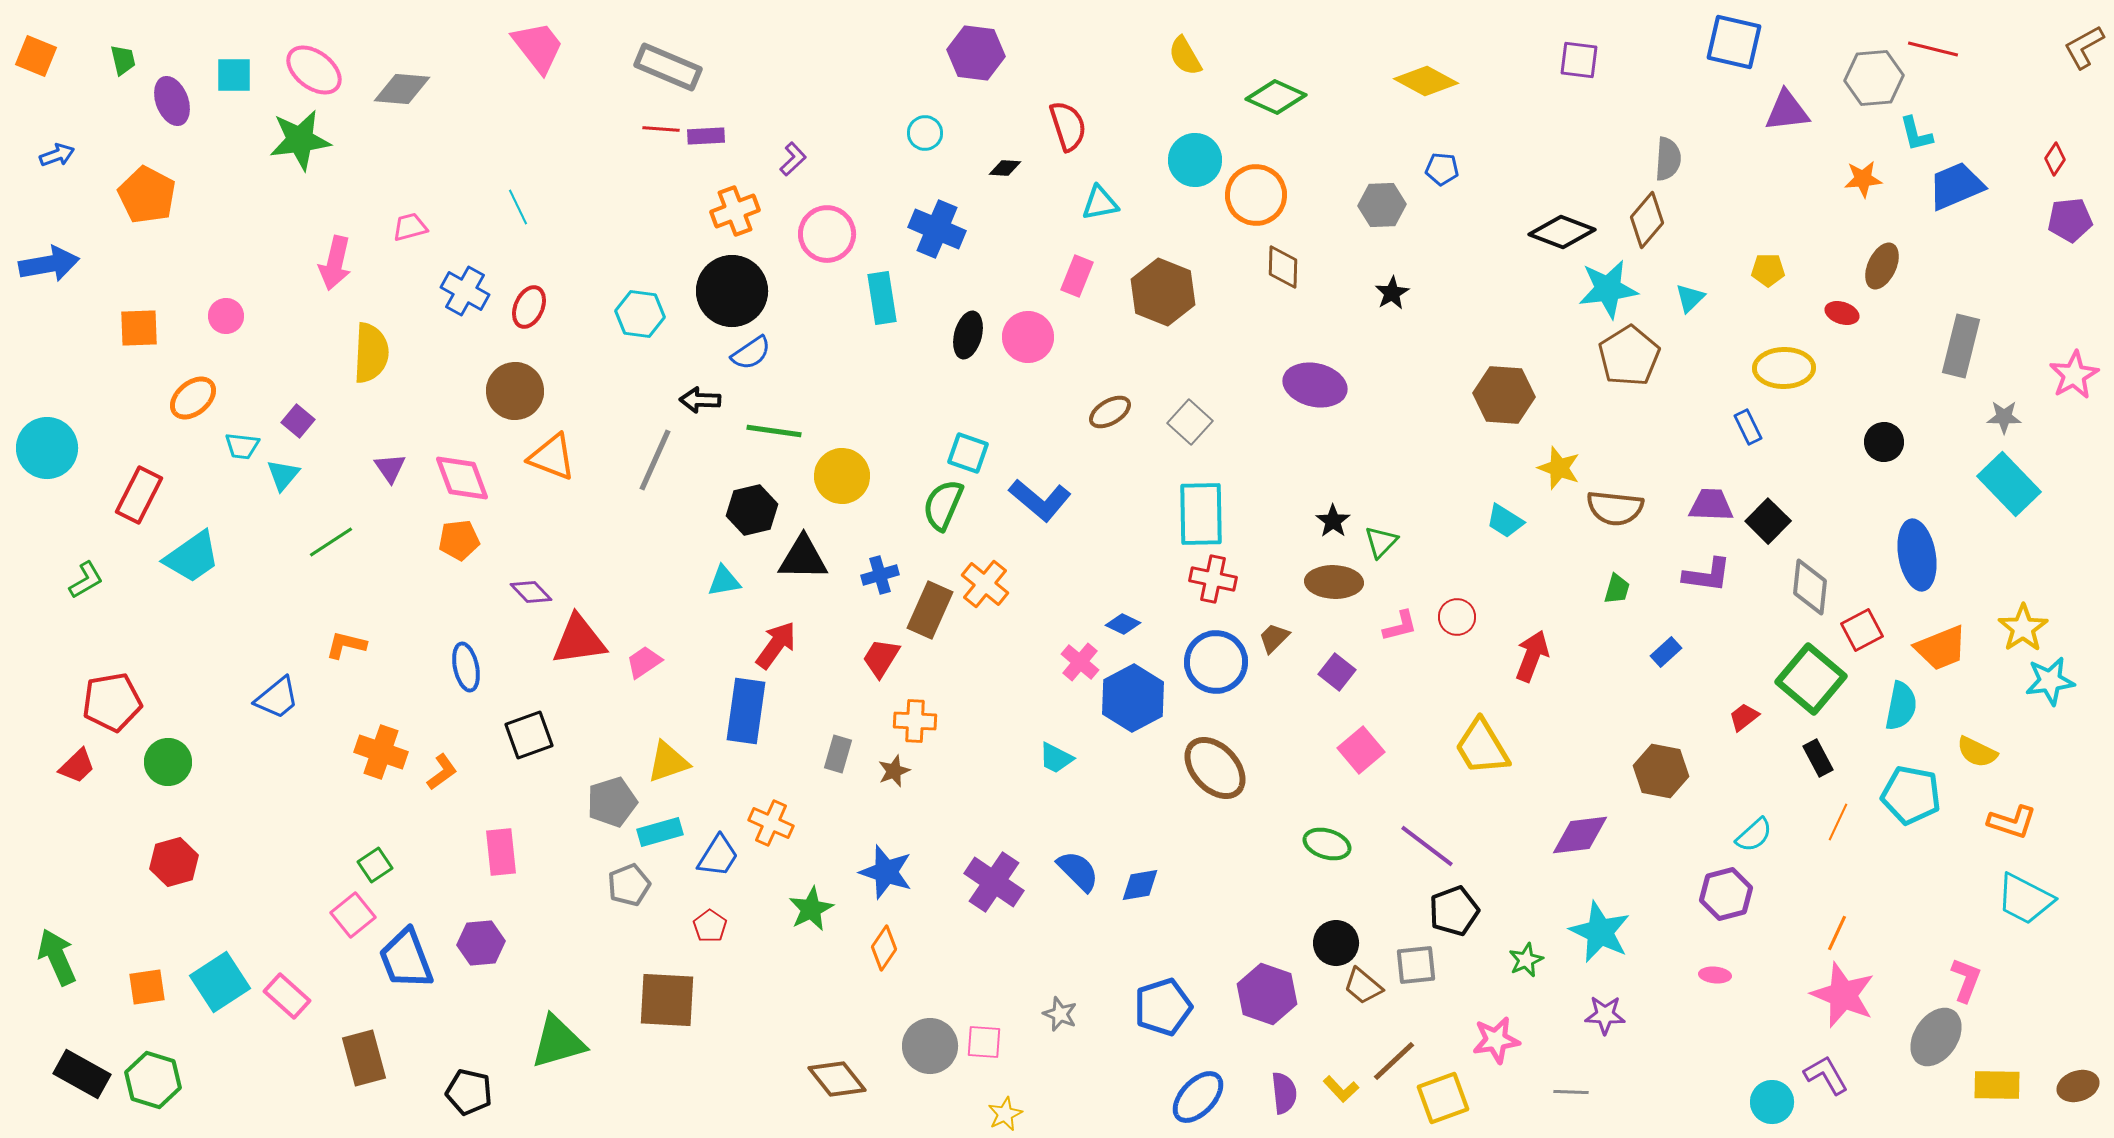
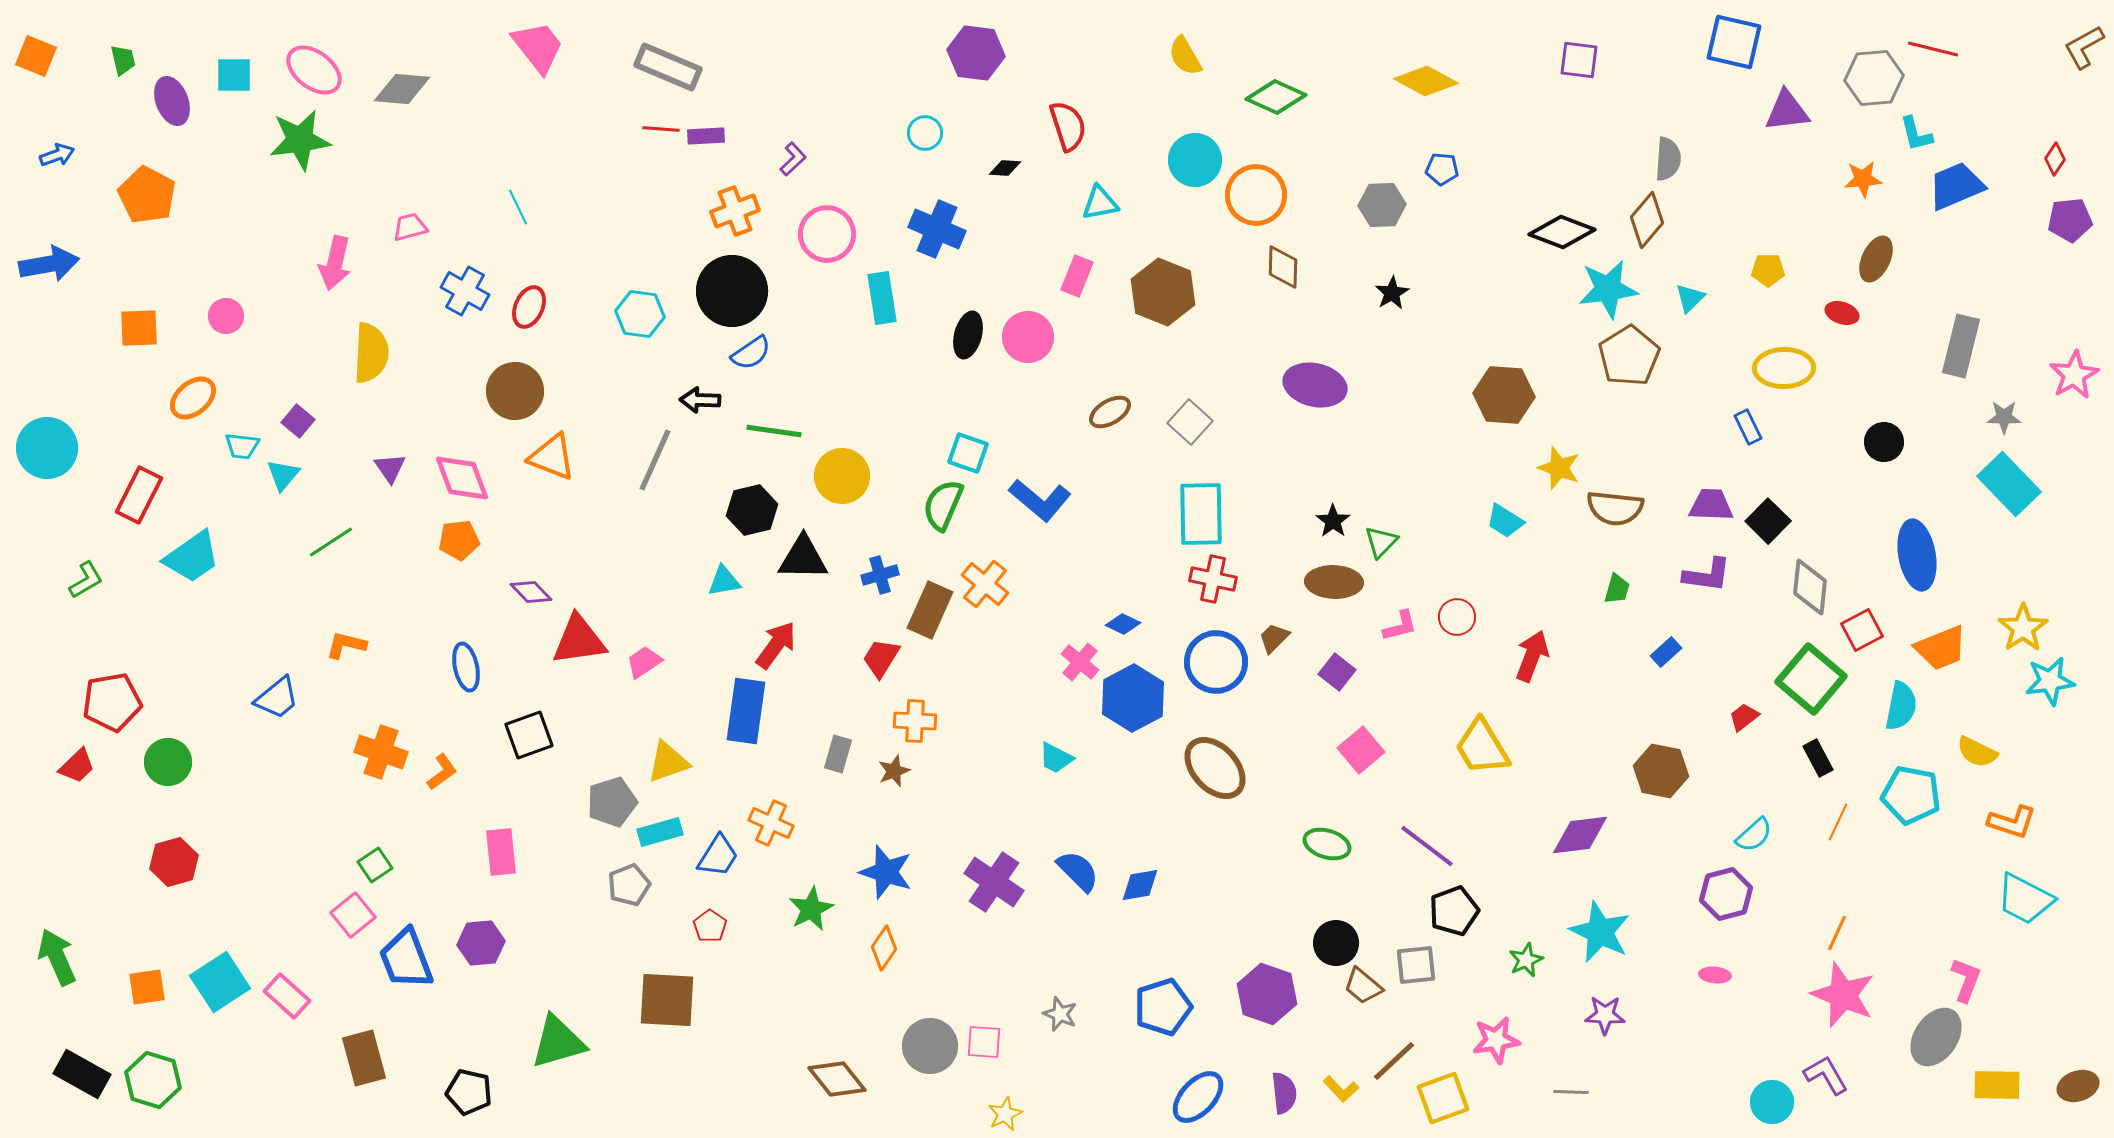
brown ellipse at (1882, 266): moved 6 px left, 7 px up
